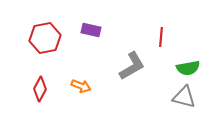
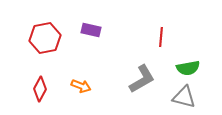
gray L-shape: moved 10 px right, 13 px down
